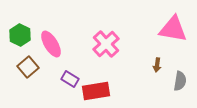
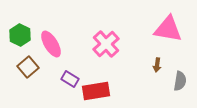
pink triangle: moved 5 px left
